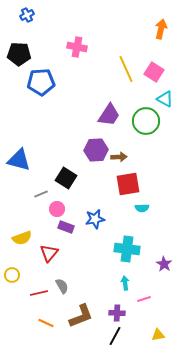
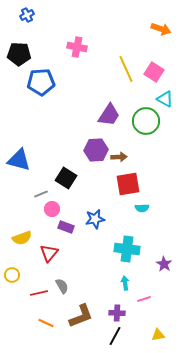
orange arrow: rotated 96 degrees clockwise
pink circle: moved 5 px left
